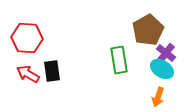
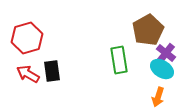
red hexagon: rotated 20 degrees counterclockwise
